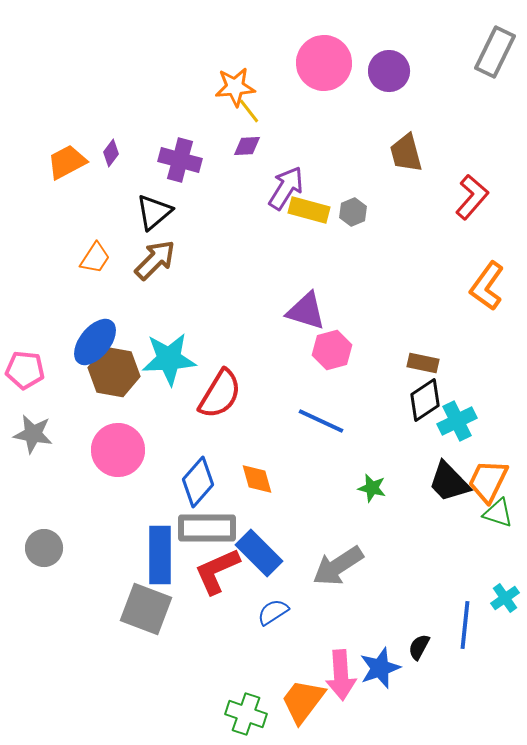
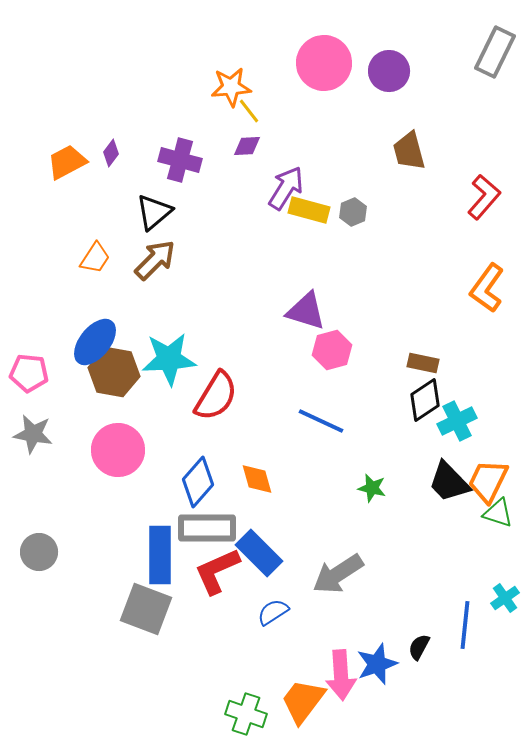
orange star at (235, 87): moved 4 px left
brown trapezoid at (406, 153): moved 3 px right, 2 px up
red L-shape at (472, 197): moved 12 px right
orange L-shape at (487, 286): moved 2 px down
pink pentagon at (25, 370): moved 4 px right, 3 px down
red semicircle at (220, 394): moved 4 px left, 2 px down
gray circle at (44, 548): moved 5 px left, 4 px down
gray arrow at (338, 566): moved 8 px down
blue star at (380, 668): moved 3 px left, 4 px up
